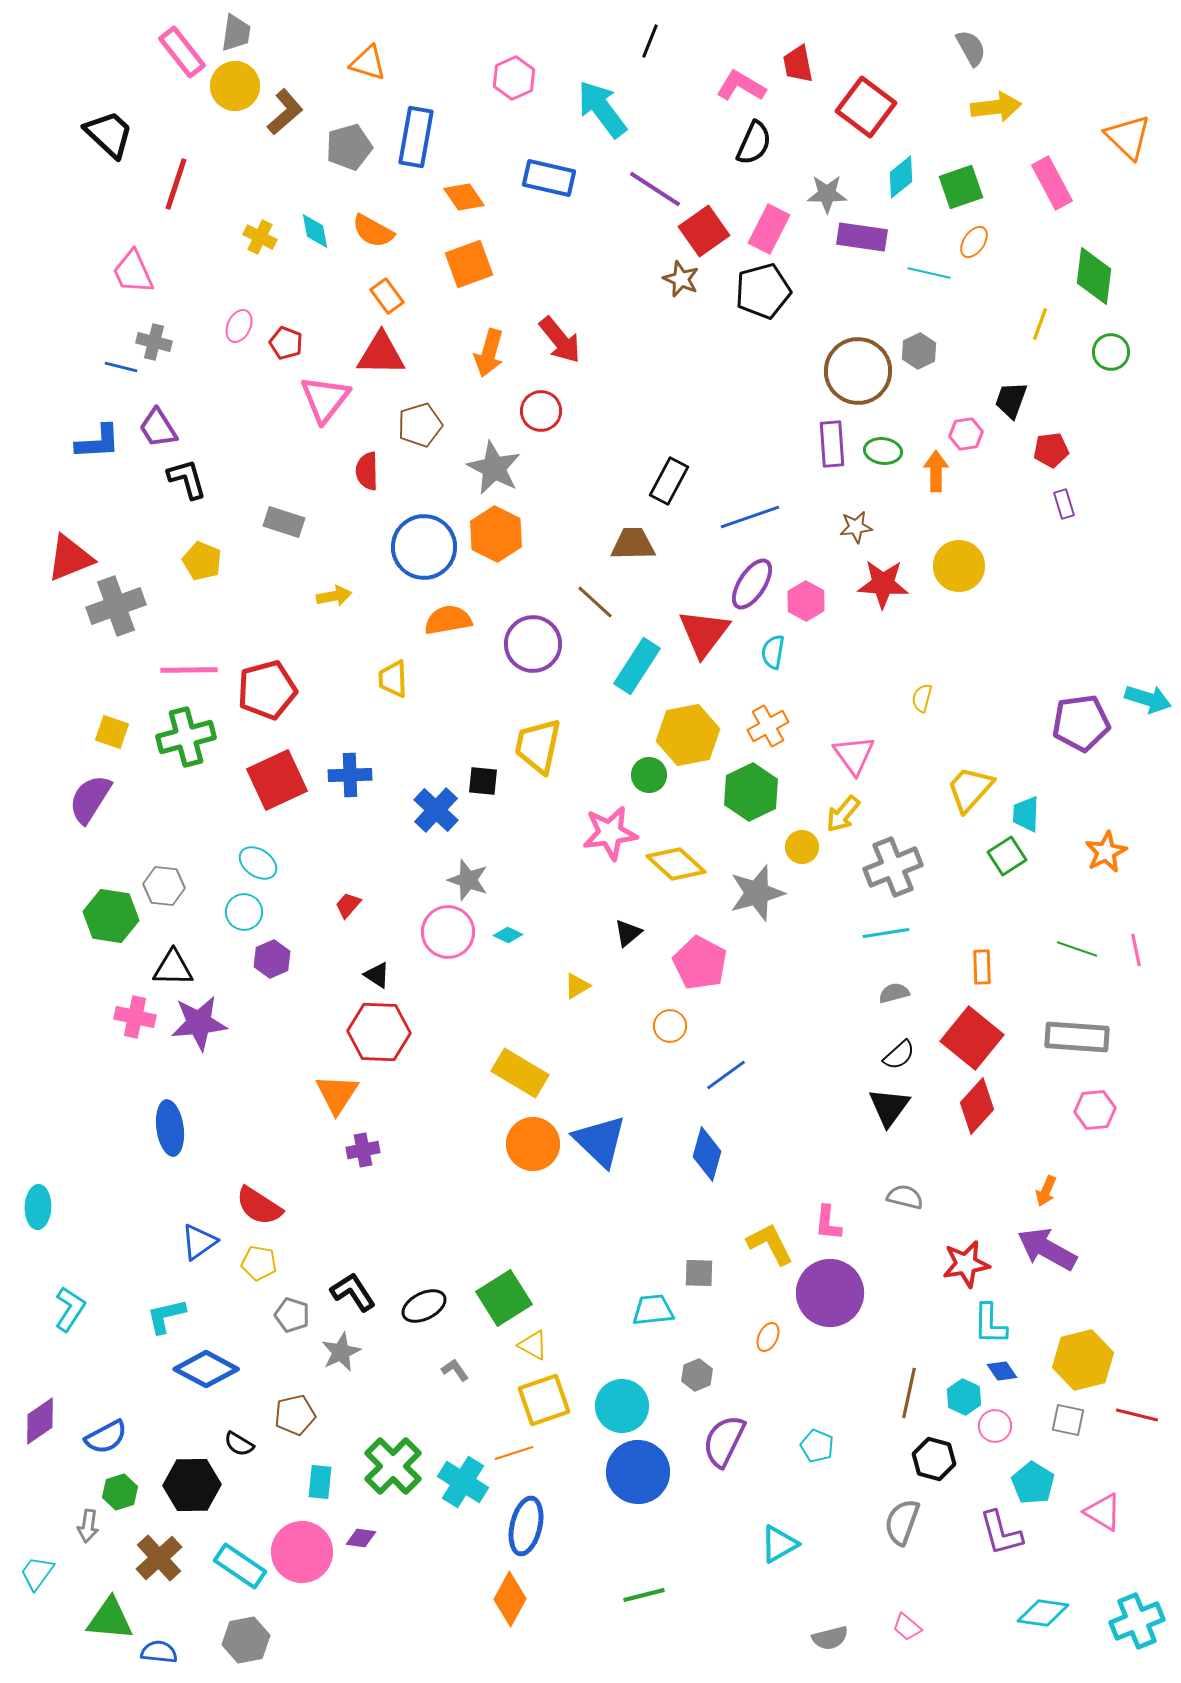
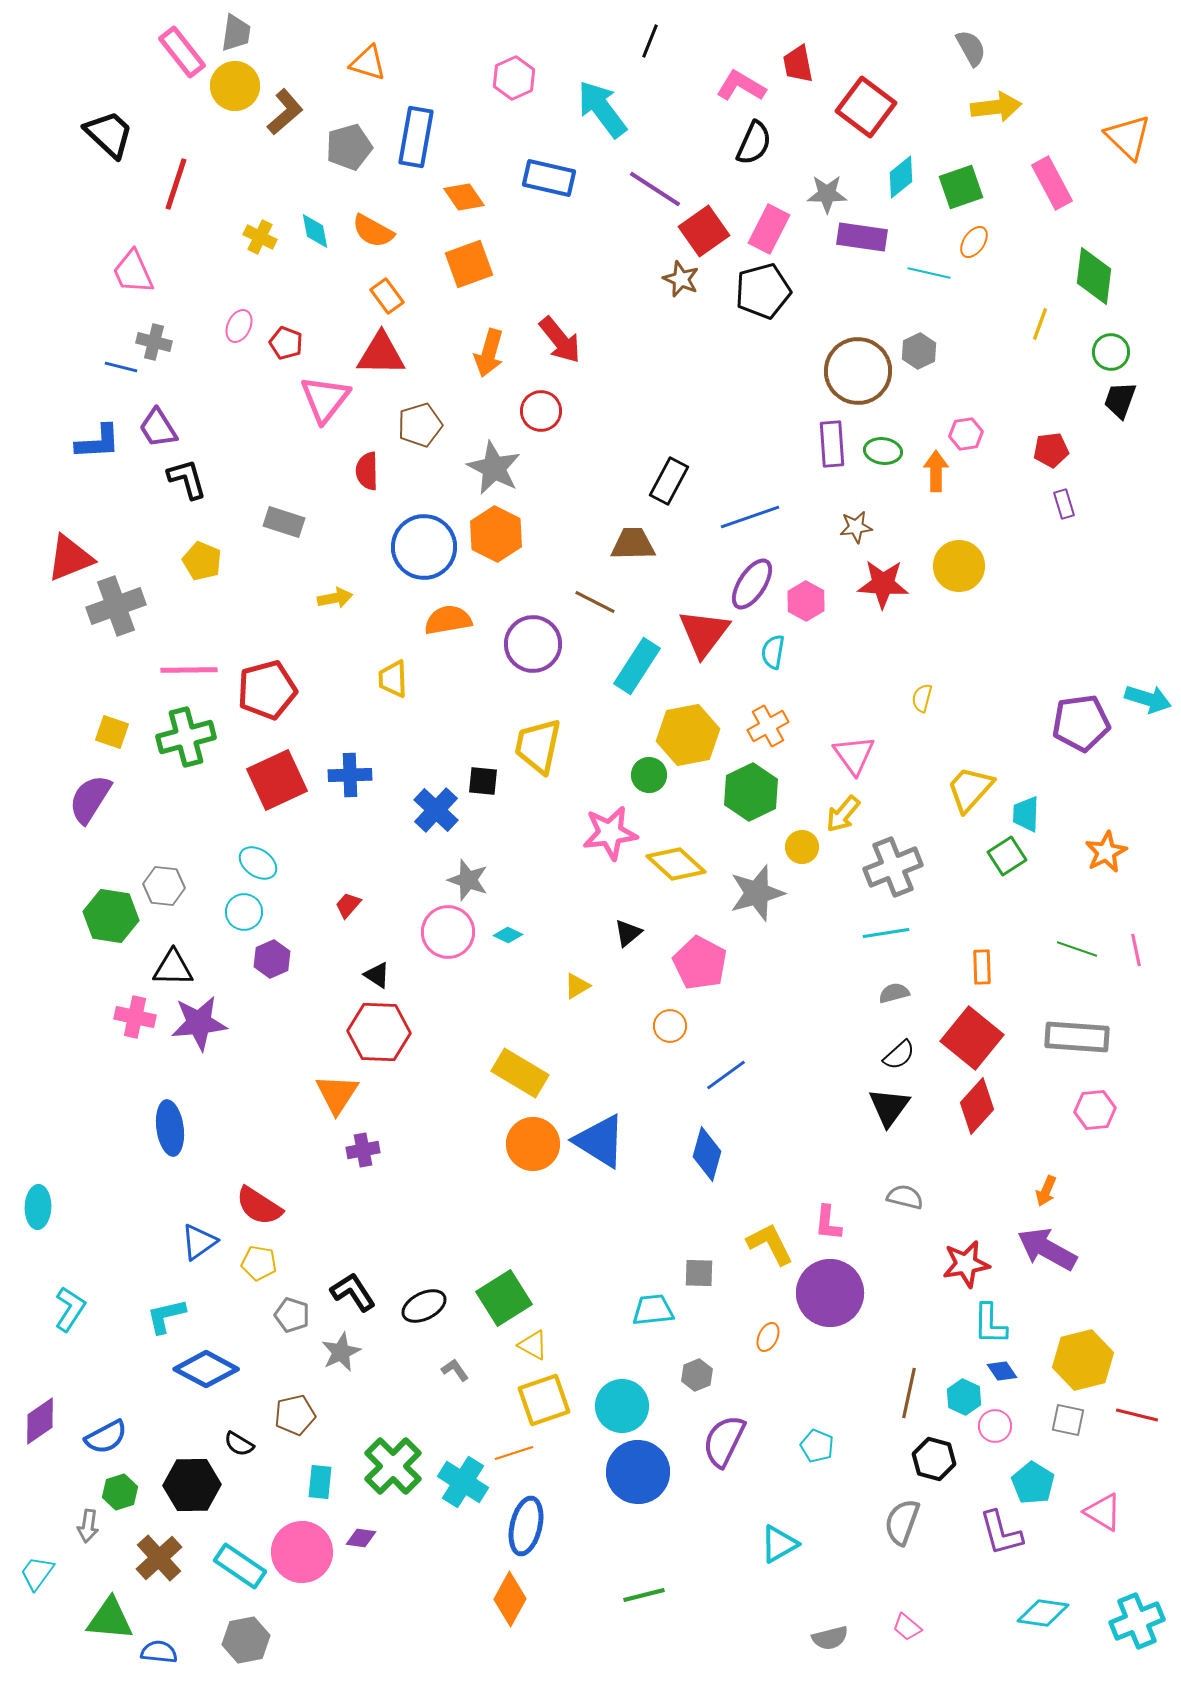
black trapezoid at (1011, 400): moved 109 px right
yellow arrow at (334, 596): moved 1 px right, 2 px down
brown line at (595, 602): rotated 15 degrees counterclockwise
blue triangle at (600, 1141): rotated 12 degrees counterclockwise
